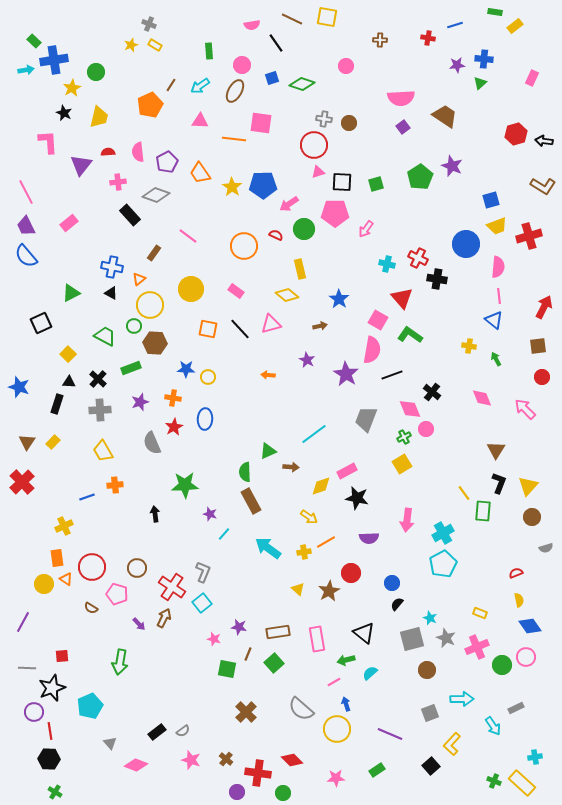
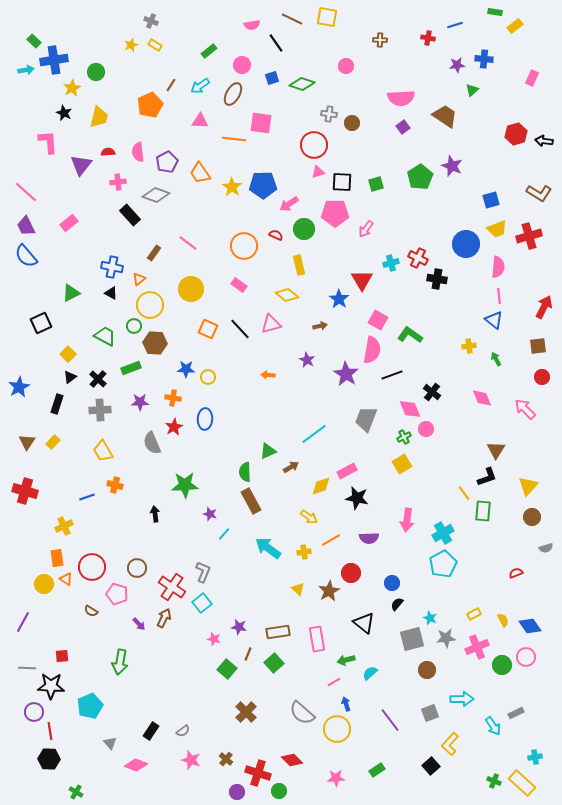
gray cross at (149, 24): moved 2 px right, 3 px up
green rectangle at (209, 51): rotated 56 degrees clockwise
green triangle at (480, 83): moved 8 px left, 7 px down
brown ellipse at (235, 91): moved 2 px left, 3 px down
gray cross at (324, 119): moved 5 px right, 5 px up
brown circle at (349, 123): moved 3 px right
brown L-shape at (543, 186): moved 4 px left, 7 px down
pink line at (26, 192): rotated 20 degrees counterclockwise
yellow trapezoid at (497, 226): moved 3 px down
pink line at (188, 236): moved 7 px down
cyan cross at (387, 264): moved 4 px right, 1 px up; rotated 28 degrees counterclockwise
yellow rectangle at (300, 269): moved 1 px left, 4 px up
pink rectangle at (236, 291): moved 3 px right, 6 px up
red triangle at (402, 298): moved 40 px left, 18 px up; rotated 10 degrees clockwise
orange square at (208, 329): rotated 12 degrees clockwise
yellow cross at (469, 346): rotated 16 degrees counterclockwise
black triangle at (69, 382): moved 1 px right, 5 px up; rotated 40 degrees counterclockwise
blue star at (19, 387): rotated 25 degrees clockwise
purple star at (140, 402): rotated 18 degrees clockwise
brown arrow at (291, 467): rotated 35 degrees counterclockwise
red cross at (22, 482): moved 3 px right, 9 px down; rotated 30 degrees counterclockwise
black L-shape at (499, 483): moved 12 px left, 6 px up; rotated 50 degrees clockwise
orange cross at (115, 485): rotated 21 degrees clockwise
orange line at (326, 542): moved 5 px right, 2 px up
yellow semicircle at (519, 600): moved 16 px left, 20 px down; rotated 16 degrees counterclockwise
brown semicircle at (91, 608): moved 3 px down
yellow rectangle at (480, 613): moved 6 px left, 1 px down; rotated 48 degrees counterclockwise
black triangle at (364, 633): moved 10 px up
gray star at (446, 638): rotated 30 degrees counterclockwise
green square at (227, 669): rotated 30 degrees clockwise
black star at (52, 688): moved 1 px left, 2 px up; rotated 24 degrees clockwise
gray rectangle at (516, 708): moved 5 px down
gray semicircle at (301, 709): moved 1 px right, 4 px down
black rectangle at (157, 732): moved 6 px left, 1 px up; rotated 18 degrees counterclockwise
purple line at (390, 734): moved 14 px up; rotated 30 degrees clockwise
yellow L-shape at (452, 744): moved 2 px left
red cross at (258, 773): rotated 10 degrees clockwise
green cross at (55, 792): moved 21 px right
green circle at (283, 793): moved 4 px left, 2 px up
